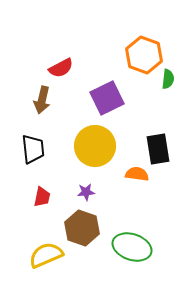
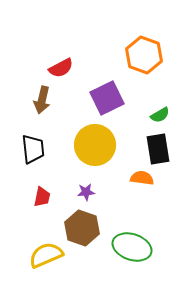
green semicircle: moved 8 px left, 36 px down; rotated 54 degrees clockwise
yellow circle: moved 1 px up
orange semicircle: moved 5 px right, 4 px down
